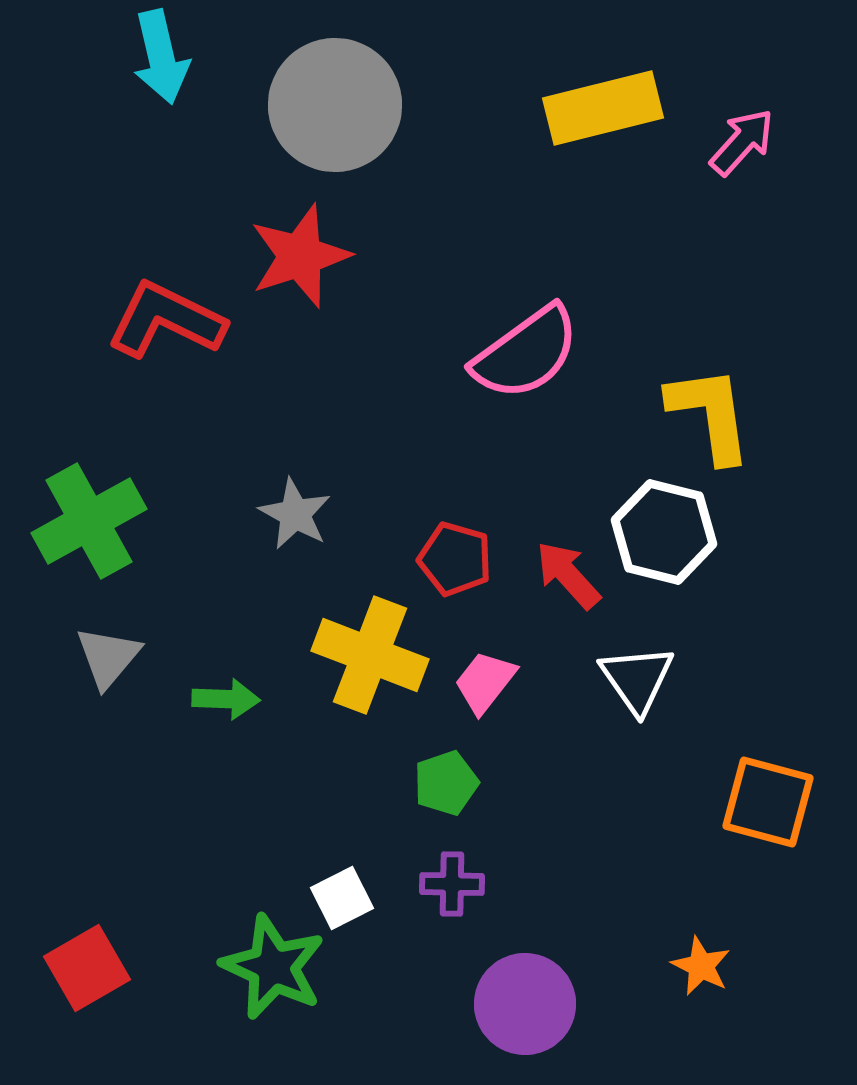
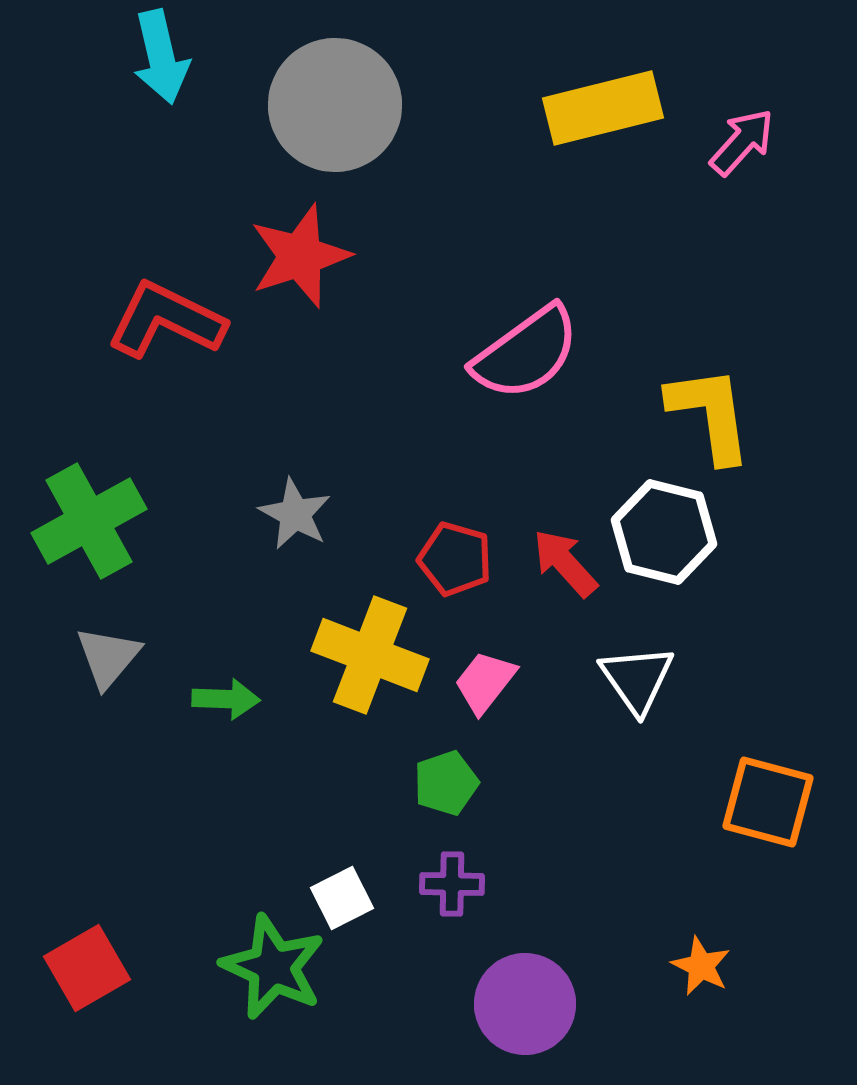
red arrow: moved 3 px left, 12 px up
